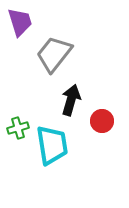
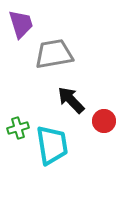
purple trapezoid: moved 1 px right, 2 px down
gray trapezoid: rotated 42 degrees clockwise
black arrow: rotated 60 degrees counterclockwise
red circle: moved 2 px right
